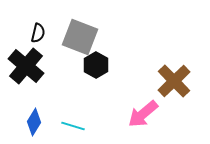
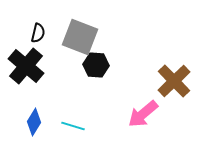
black hexagon: rotated 25 degrees counterclockwise
